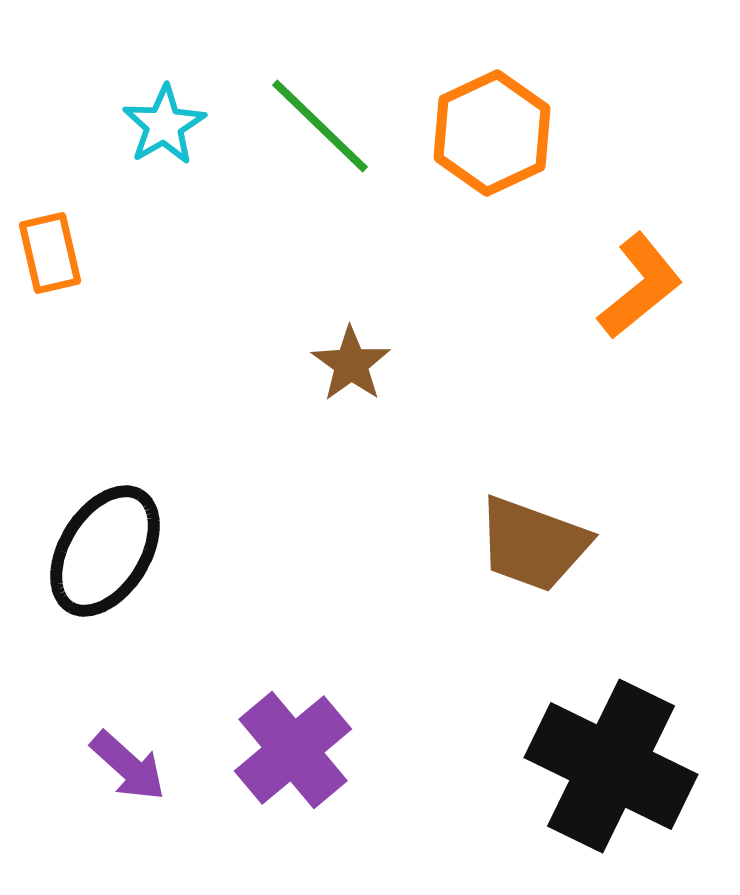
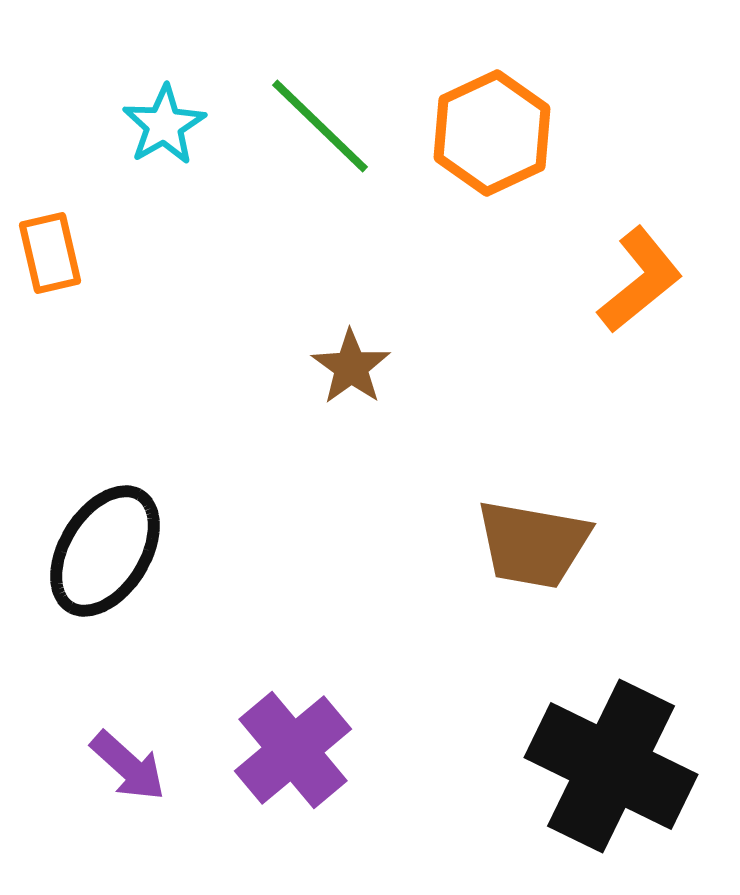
orange L-shape: moved 6 px up
brown star: moved 3 px down
brown trapezoid: rotated 10 degrees counterclockwise
